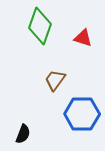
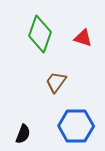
green diamond: moved 8 px down
brown trapezoid: moved 1 px right, 2 px down
blue hexagon: moved 6 px left, 12 px down
